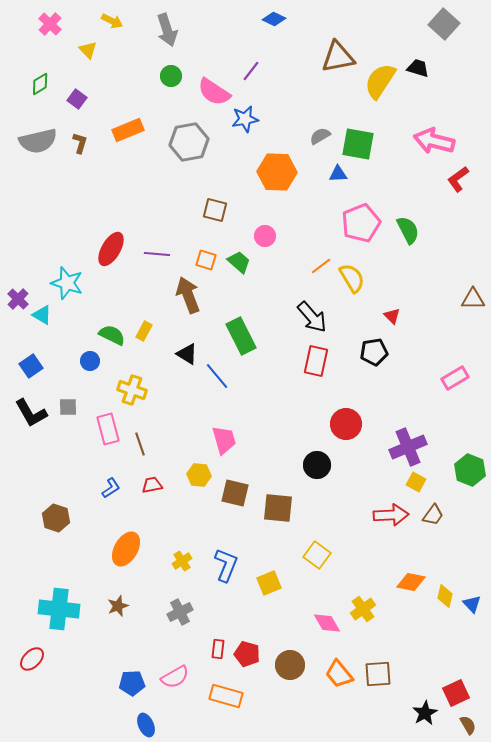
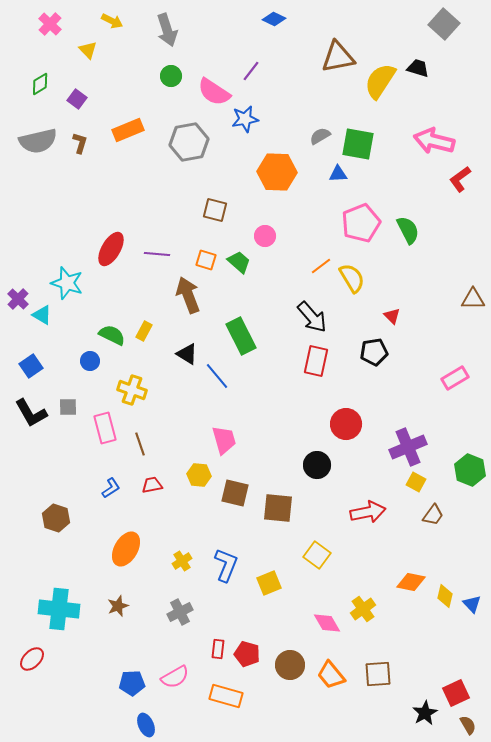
red L-shape at (458, 179): moved 2 px right
pink rectangle at (108, 429): moved 3 px left, 1 px up
red arrow at (391, 515): moved 23 px left, 3 px up; rotated 8 degrees counterclockwise
orange trapezoid at (339, 674): moved 8 px left, 1 px down
